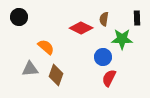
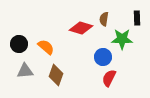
black circle: moved 27 px down
red diamond: rotated 10 degrees counterclockwise
gray triangle: moved 5 px left, 2 px down
